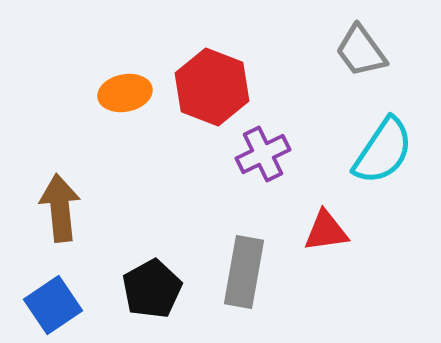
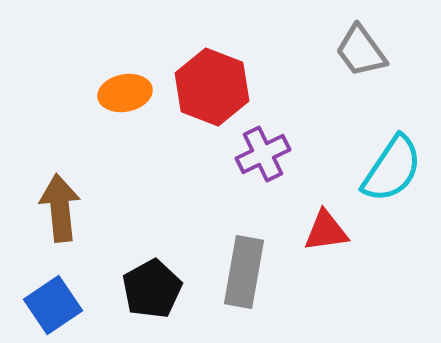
cyan semicircle: moved 9 px right, 18 px down
